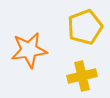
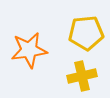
yellow pentagon: moved 1 px right, 6 px down; rotated 16 degrees clockwise
